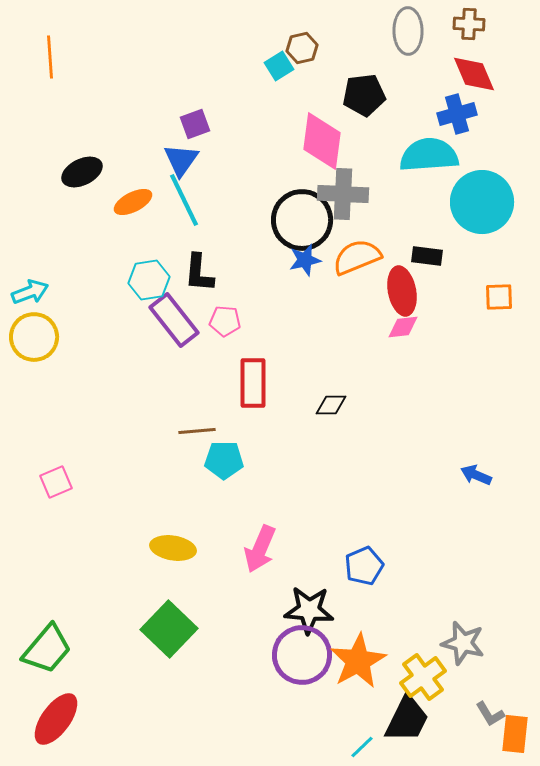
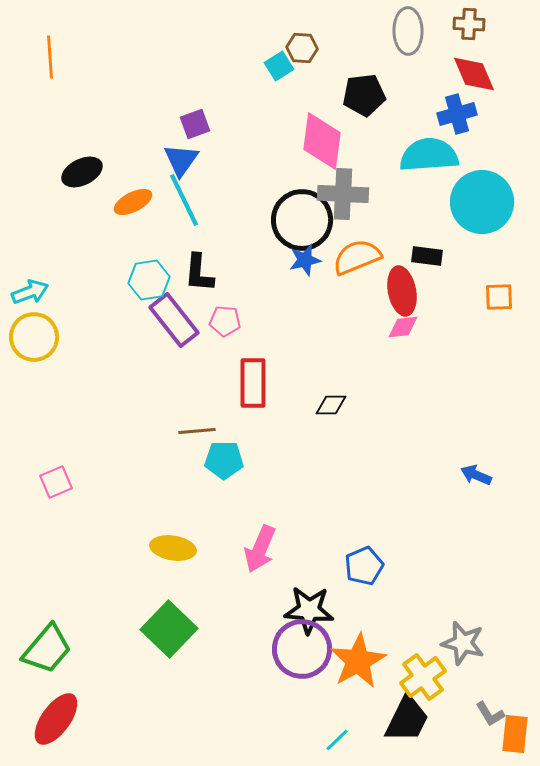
brown hexagon at (302, 48): rotated 16 degrees clockwise
purple circle at (302, 655): moved 6 px up
cyan line at (362, 747): moved 25 px left, 7 px up
